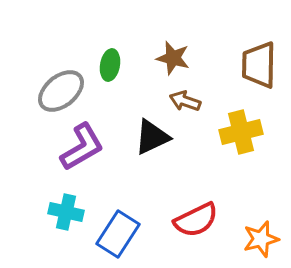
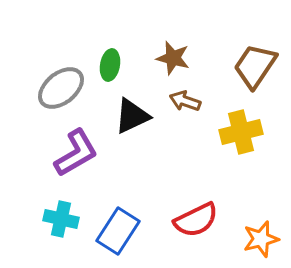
brown trapezoid: moved 4 px left, 1 px down; rotated 33 degrees clockwise
gray ellipse: moved 3 px up
black triangle: moved 20 px left, 21 px up
purple L-shape: moved 6 px left, 6 px down
cyan cross: moved 5 px left, 7 px down
blue rectangle: moved 3 px up
